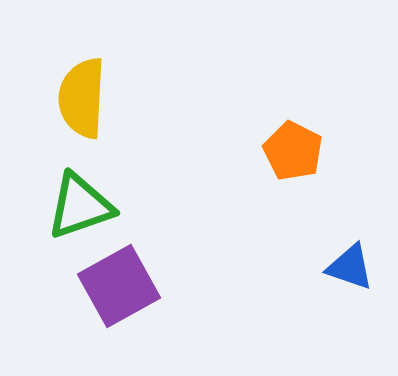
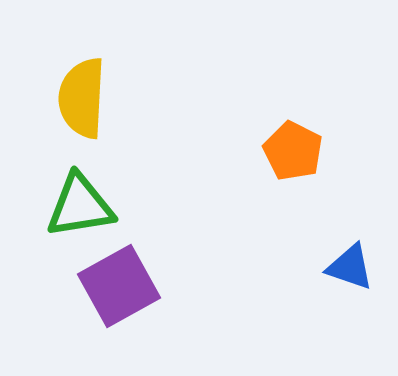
green triangle: rotated 10 degrees clockwise
